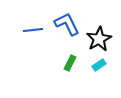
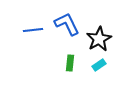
green rectangle: rotated 21 degrees counterclockwise
